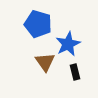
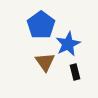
blue pentagon: moved 3 px right, 1 px down; rotated 20 degrees clockwise
